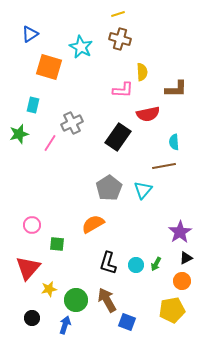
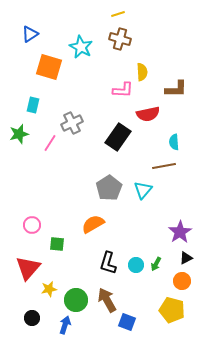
yellow pentagon: rotated 25 degrees clockwise
